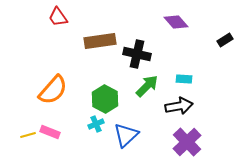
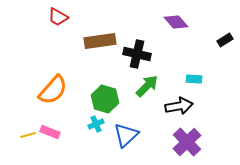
red trapezoid: rotated 25 degrees counterclockwise
cyan rectangle: moved 10 px right
green hexagon: rotated 12 degrees counterclockwise
